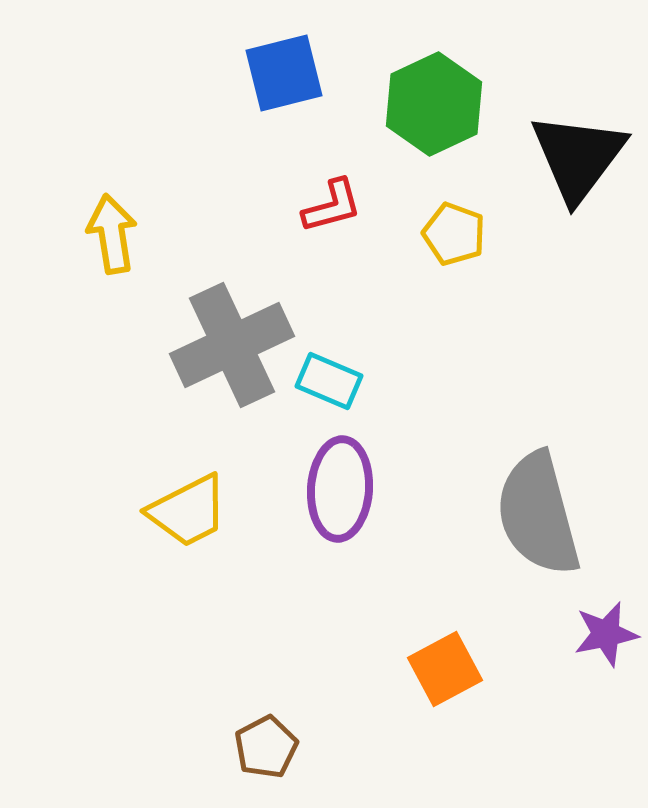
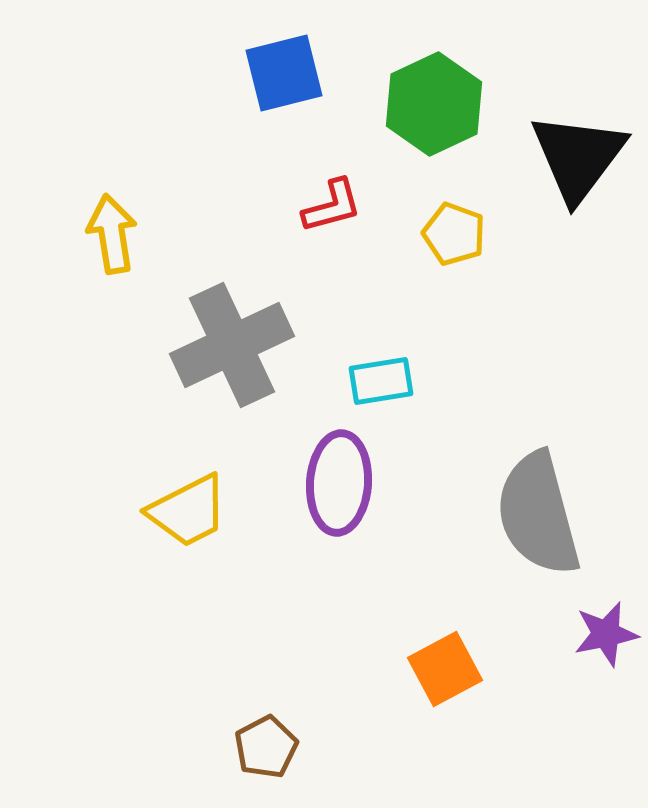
cyan rectangle: moved 52 px right; rotated 32 degrees counterclockwise
purple ellipse: moved 1 px left, 6 px up
